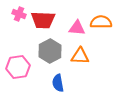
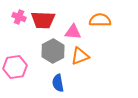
pink cross: moved 3 px down
orange semicircle: moved 1 px left, 2 px up
pink triangle: moved 4 px left, 4 px down
gray hexagon: moved 3 px right
orange triangle: rotated 24 degrees counterclockwise
pink hexagon: moved 3 px left
